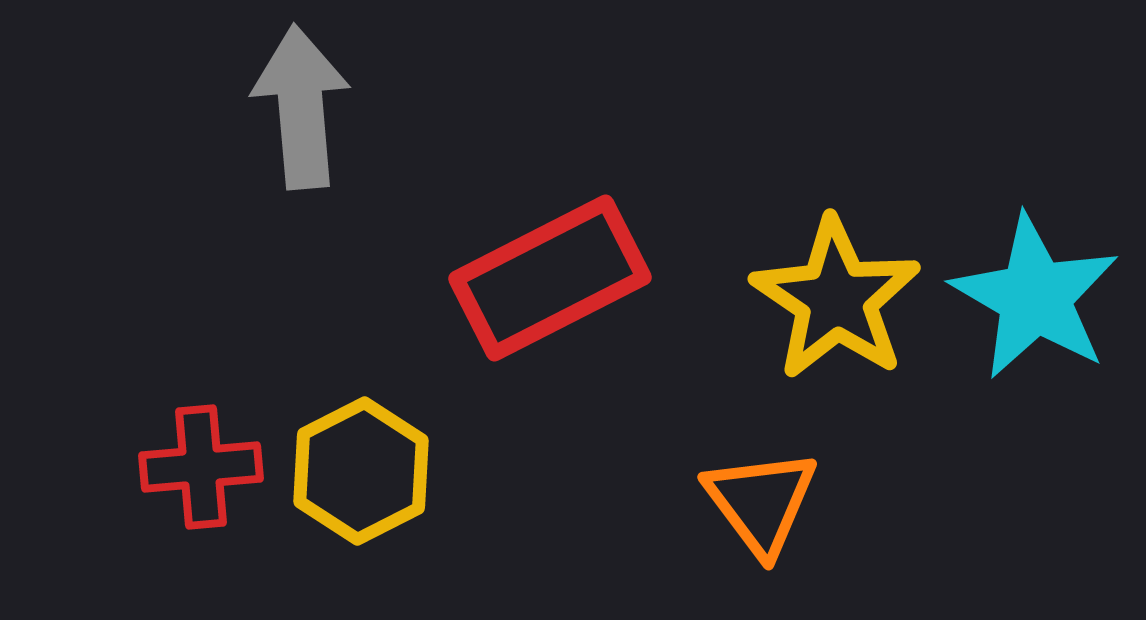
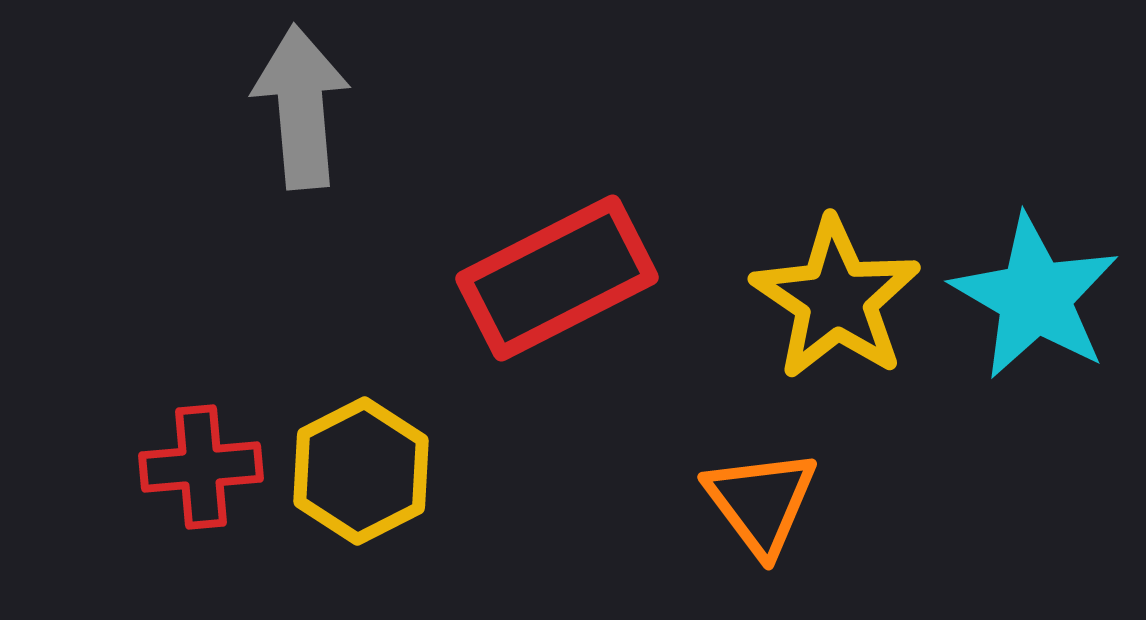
red rectangle: moved 7 px right
